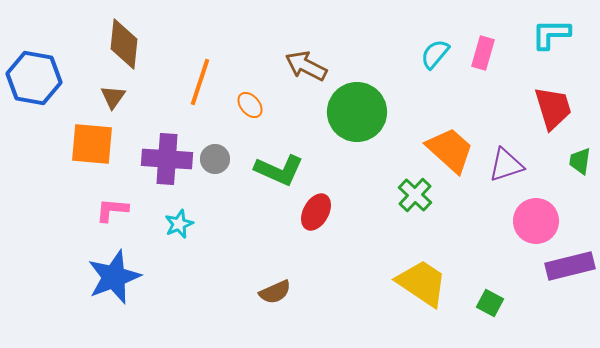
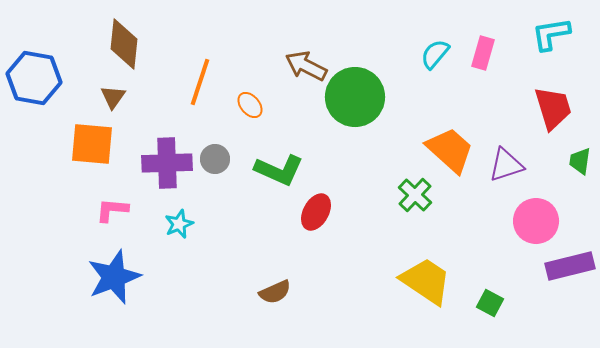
cyan L-shape: rotated 9 degrees counterclockwise
green circle: moved 2 px left, 15 px up
purple cross: moved 4 px down; rotated 6 degrees counterclockwise
yellow trapezoid: moved 4 px right, 2 px up
